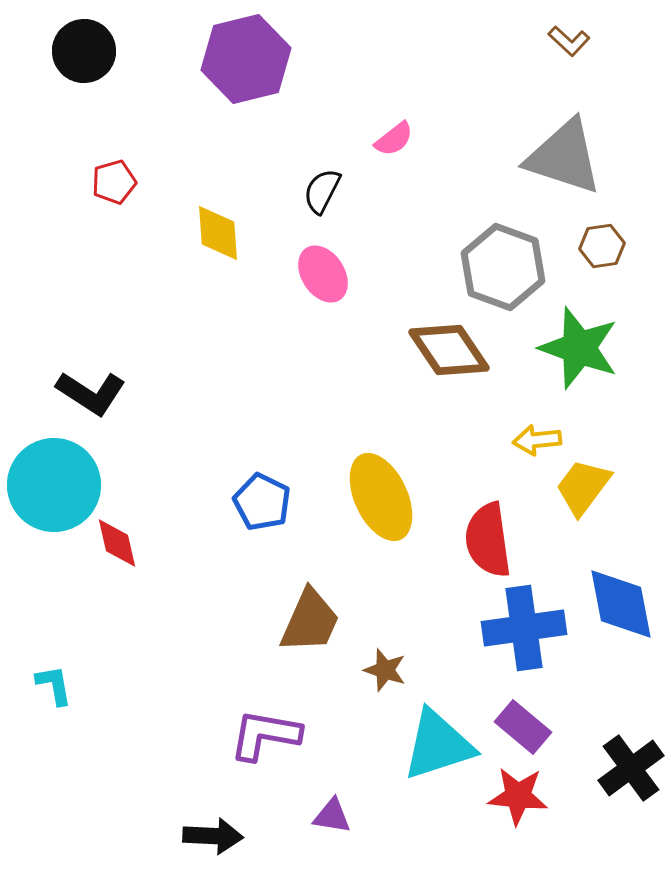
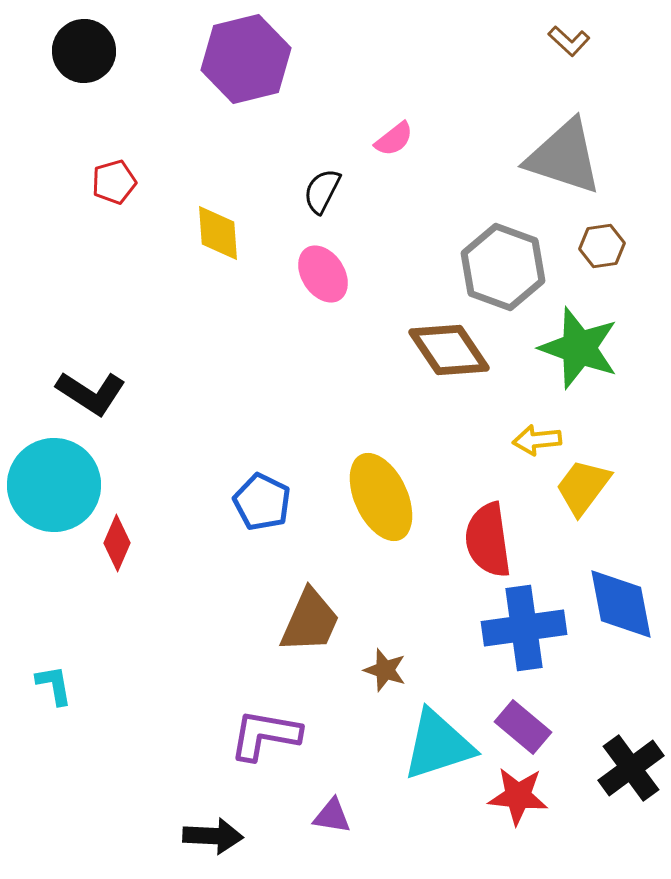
red diamond: rotated 36 degrees clockwise
